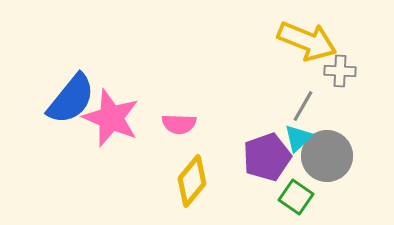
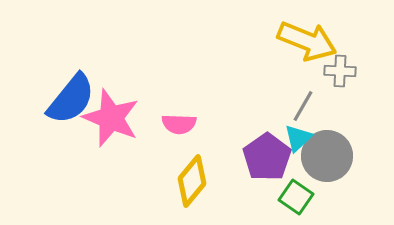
purple pentagon: rotated 15 degrees counterclockwise
